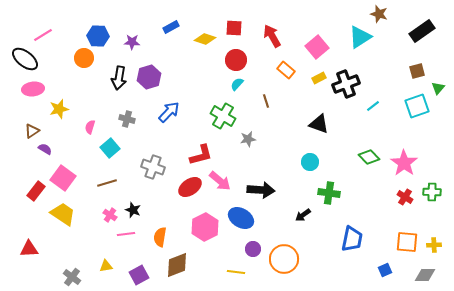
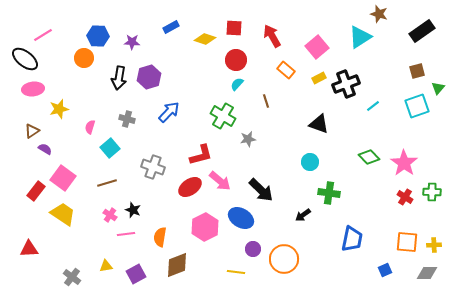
black arrow at (261, 190): rotated 40 degrees clockwise
purple square at (139, 275): moved 3 px left, 1 px up
gray diamond at (425, 275): moved 2 px right, 2 px up
